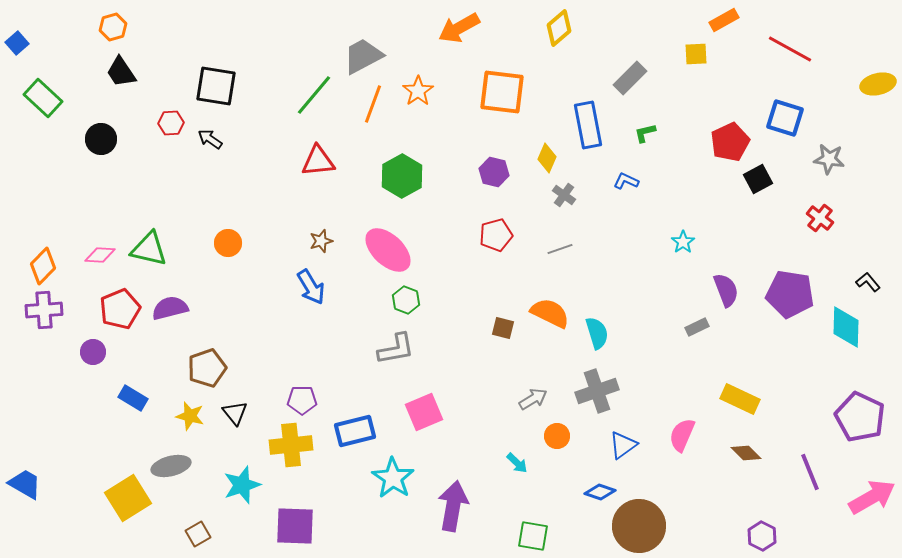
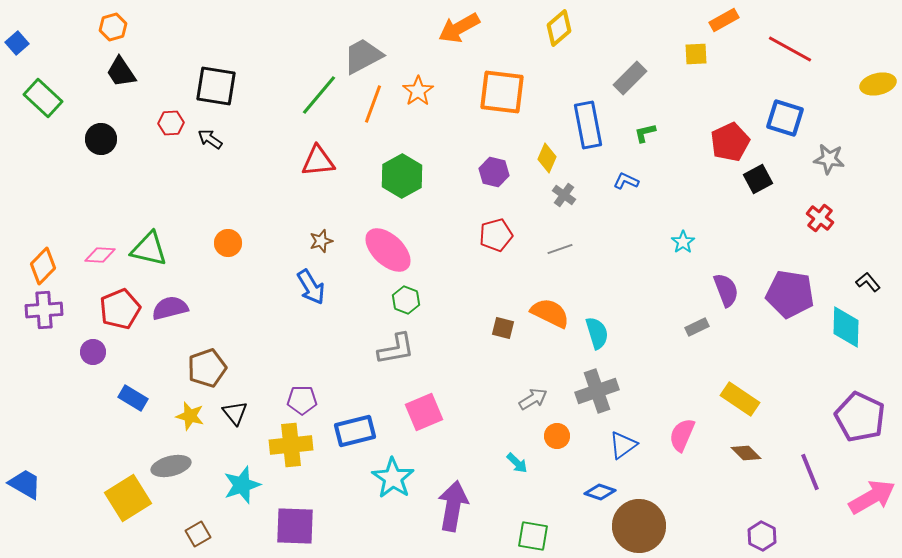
green line at (314, 95): moved 5 px right
yellow rectangle at (740, 399): rotated 9 degrees clockwise
